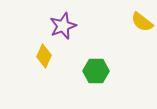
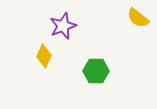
yellow semicircle: moved 4 px left, 4 px up
